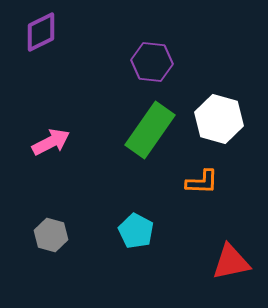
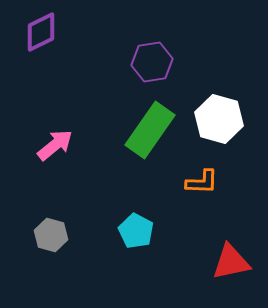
purple hexagon: rotated 15 degrees counterclockwise
pink arrow: moved 4 px right, 3 px down; rotated 12 degrees counterclockwise
